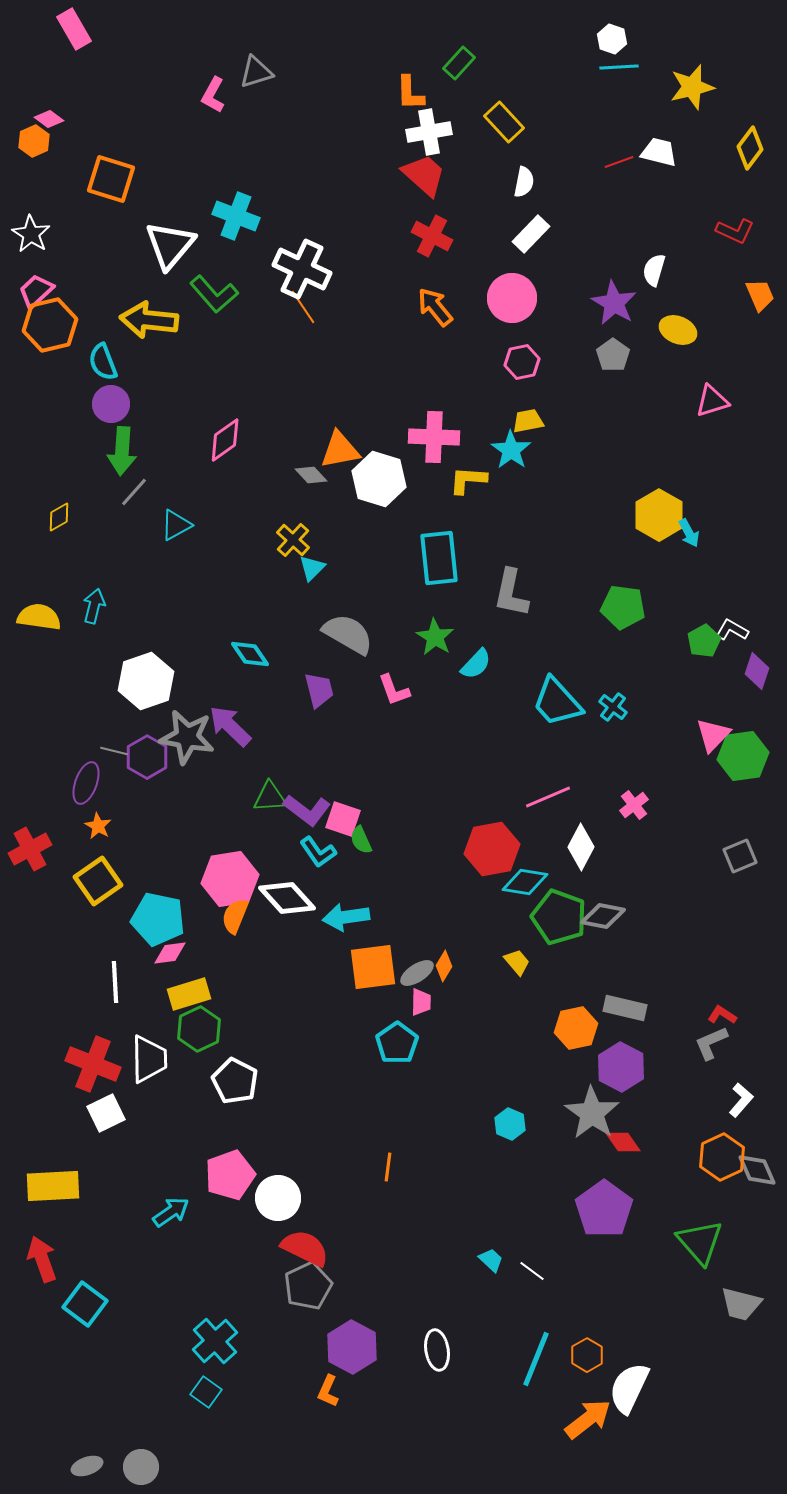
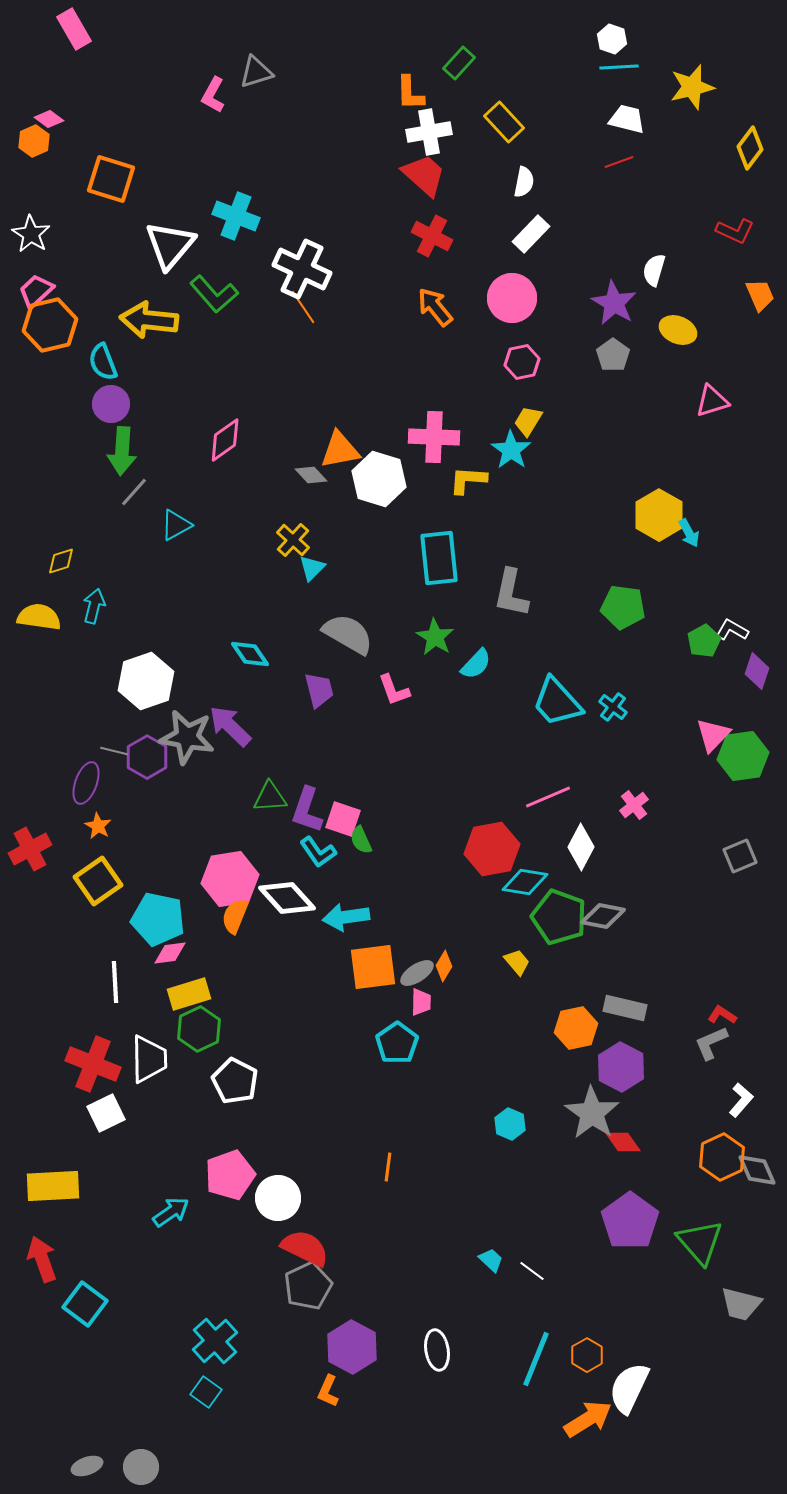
white trapezoid at (659, 152): moved 32 px left, 33 px up
yellow trapezoid at (528, 421): rotated 48 degrees counterclockwise
yellow diamond at (59, 517): moved 2 px right, 44 px down; rotated 12 degrees clockwise
purple L-shape at (307, 810): rotated 72 degrees clockwise
purple pentagon at (604, 1209): moved 26 px right, 12 px down
orange arrow at (588, 1419): rotated 6 degrees clockwise
